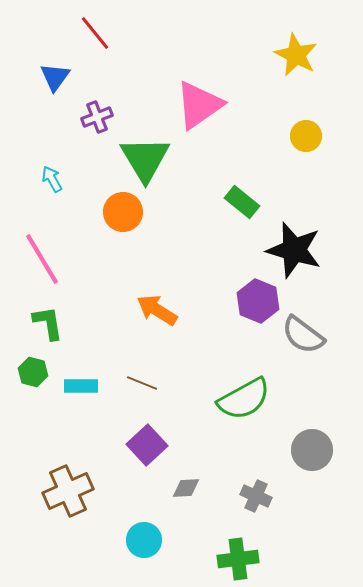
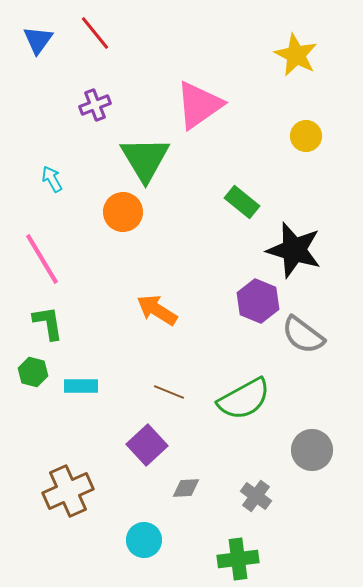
blue triangle: moved 17 px left, 37 px up
purple cross: moved 2 px left, 12 px up
brown line: moved 27 px right, 9 px down
gray cross: rotated 12 degrees clockwise
